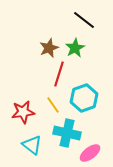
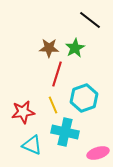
black line: moved 6 px right
brown star: rotated 24 degrees clockwise
red line: moved 2 px left
yellow line: rotated 12 degrees clockwise
cyan cross: moved 2 px left, 1 px up
cyan triangle: rotated 15 degrees counterclockwise
pink ellipse: moved 8 px right; rotated 20 degrees clockwise
